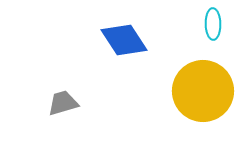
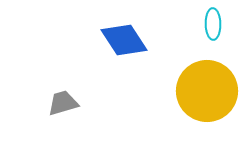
yellow circle: moved 4 px right
